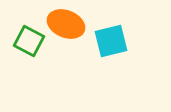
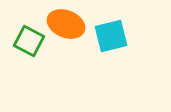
cyan square: moved 5 px up
